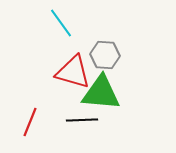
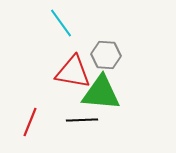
gray hexagon: moved 1 px right
red triangle: rotated 6 degrees counterclockwise
